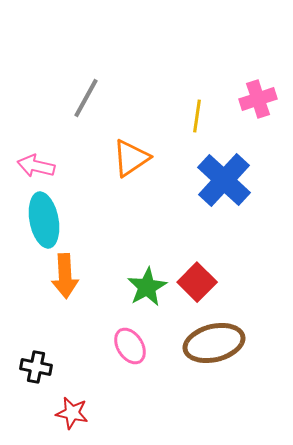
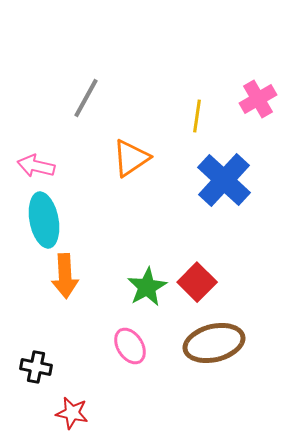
pink cross: rotated 12 degrees counterclockwise
